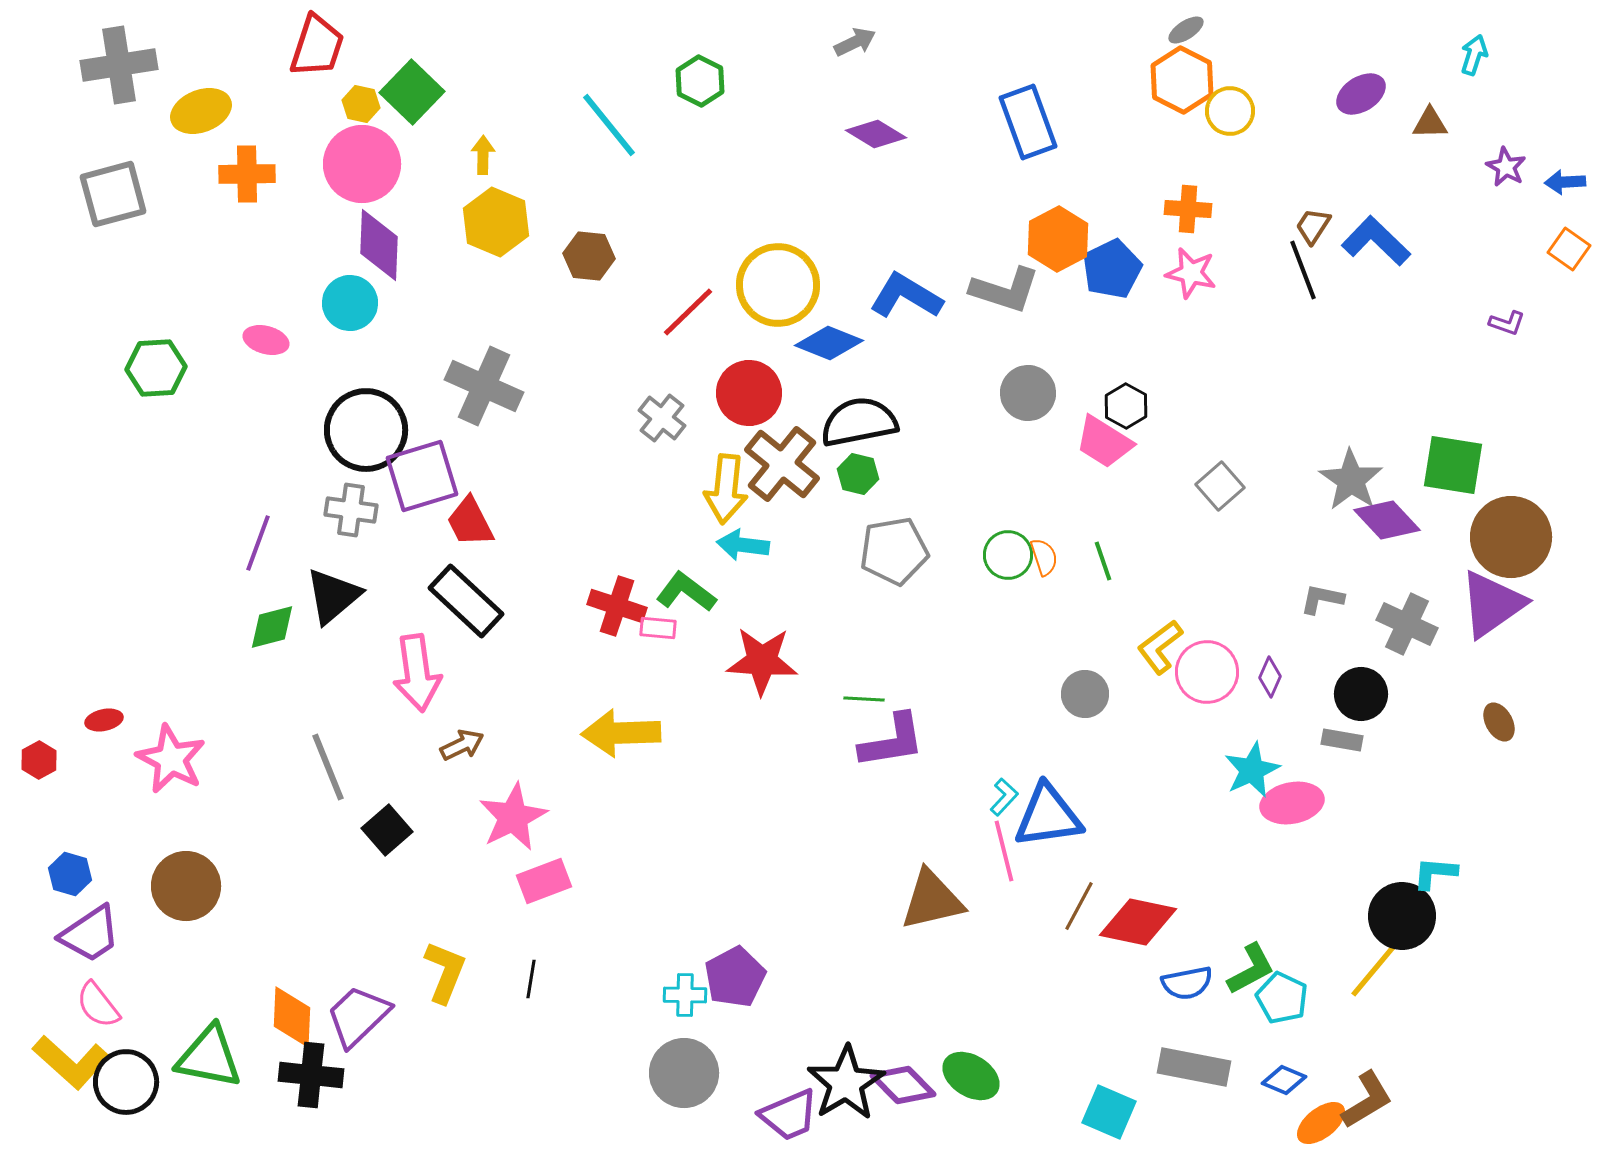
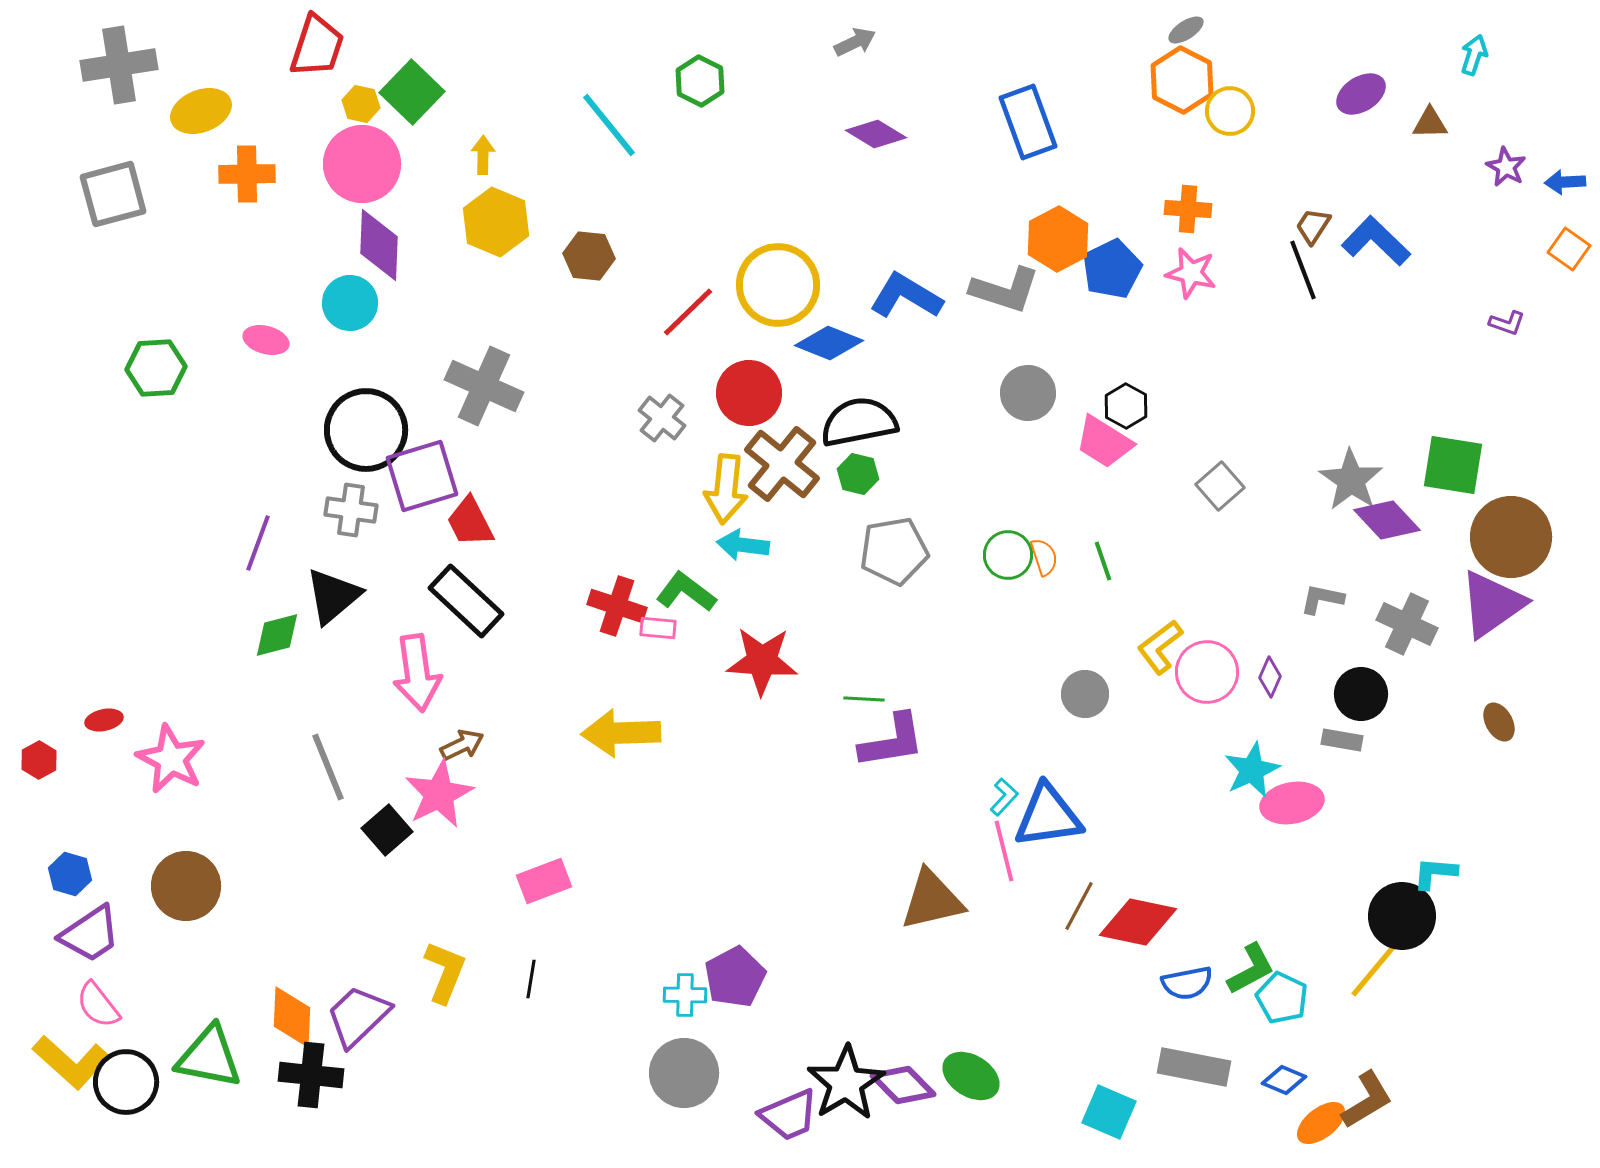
green diamond at (272, 627): moved 5 px right, 8 px down
pink star at (513, 817): moved 74 px left, 23 px up
